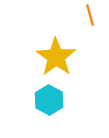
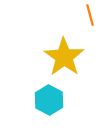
yellow star: moved 8 px right
